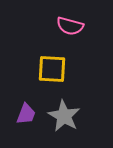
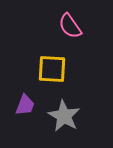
pink semicircle: rotated 40 degrees clockwise
purple trapezoid: moved 1 px left, 9 px up
